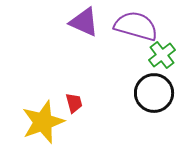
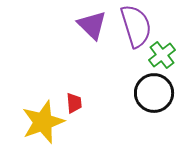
purple triangle: moved 8 px right, 3 px down; rotated 20 degrees clockwise
purple semicircle: rotated 57 degrees clockwise
red trapezoid: rotated 10 degrees clockwise
